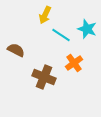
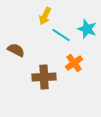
yellow arrow: moved 1 px down
brown cross: rotated 25 degrees counterclockwise
